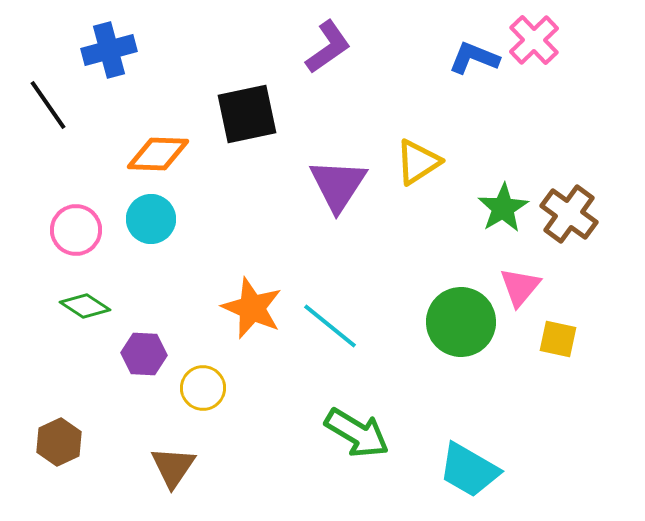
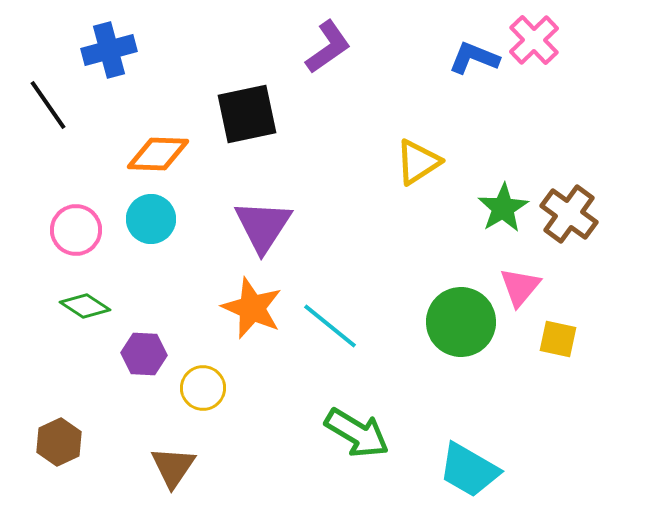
purple triangle: moved 75 px left, 41 px down
